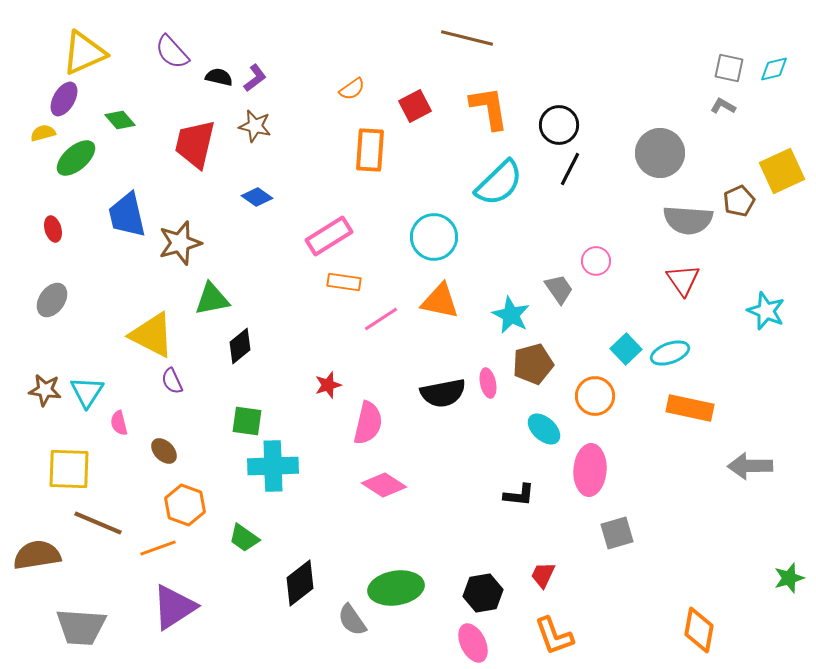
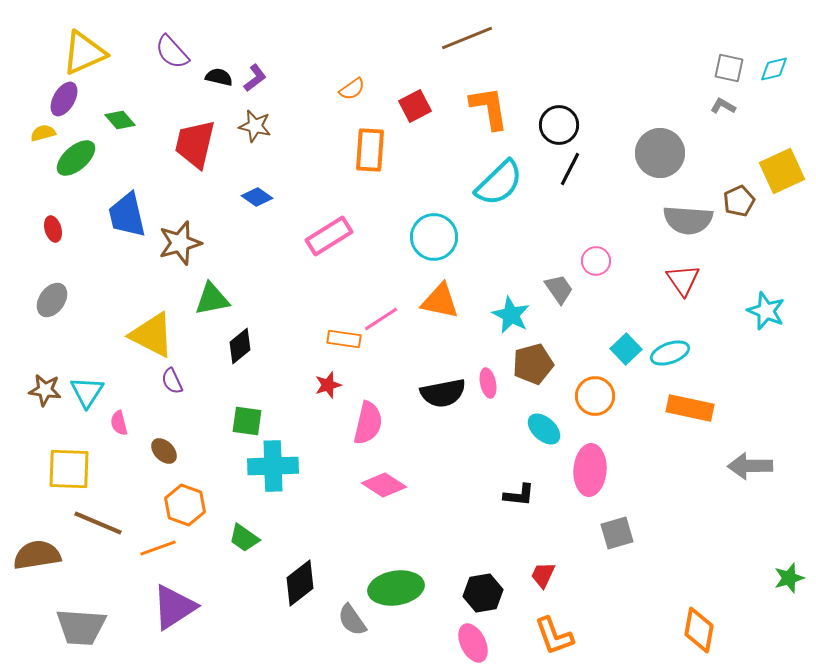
brown line at (467, 38): rotated 36 degrees counterclockwise
orange rectangle at (344, 282): moved 57 px down
